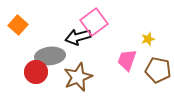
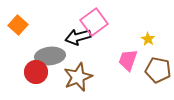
yellow star: rotated 24 degrees counterclockwise
pink trapezoid: moved 1 px right
